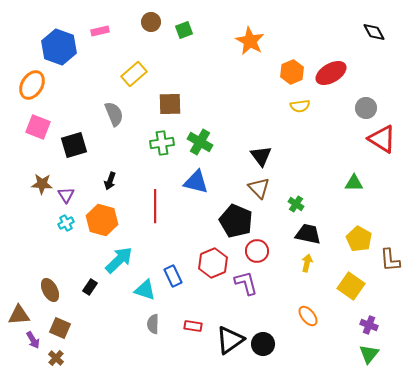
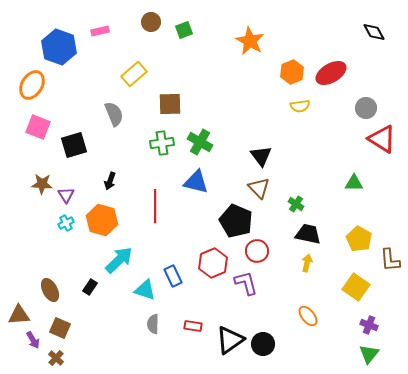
yellow square at (351, 286): moved 5 px right, 1 px down
